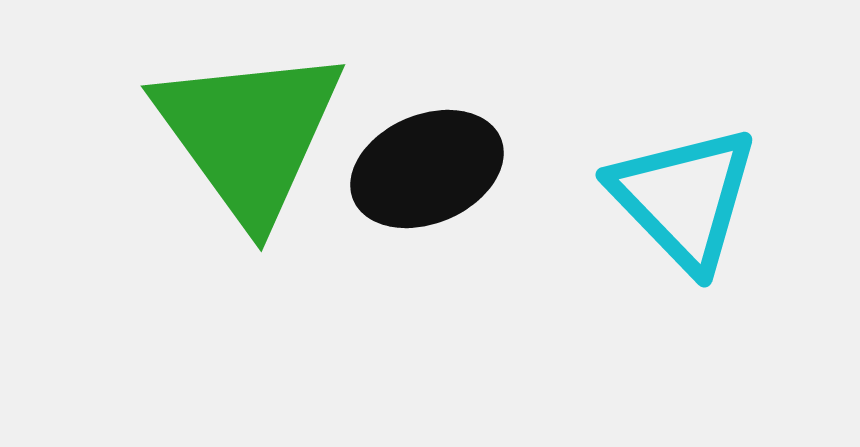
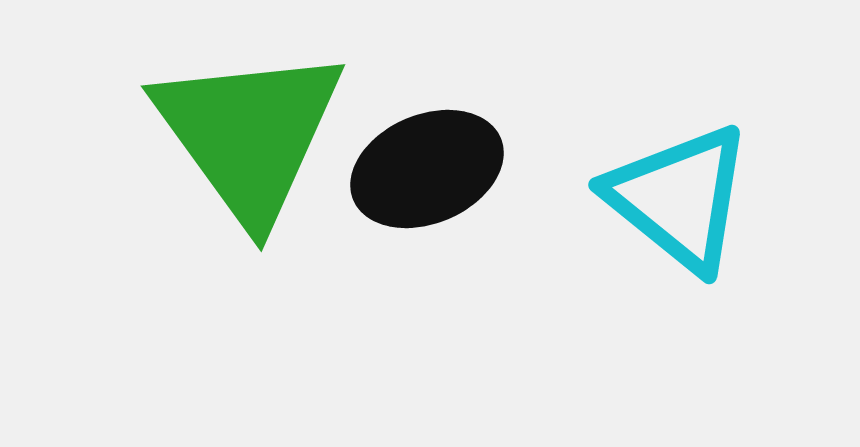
cyan triangle: moved 5 px left; rotated 7 degrees counterclockwise
